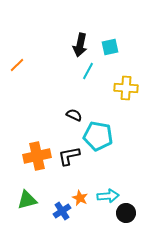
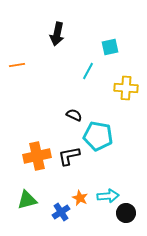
black arrow: moved 23 px left, 11 px up
orange line: rotated 35 degrees clockwise
blue cross: moved 1 px left, 1 px down
